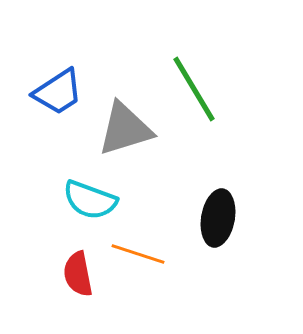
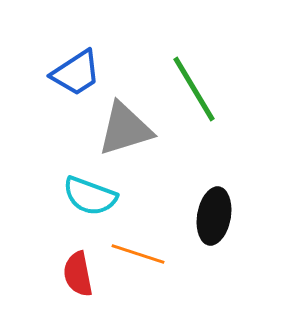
blue trapezoid: moved 18 px right, 19 px up
cyan semicircle: moved 4 px up
black ellipse: moved 4 px left, 2 px up
